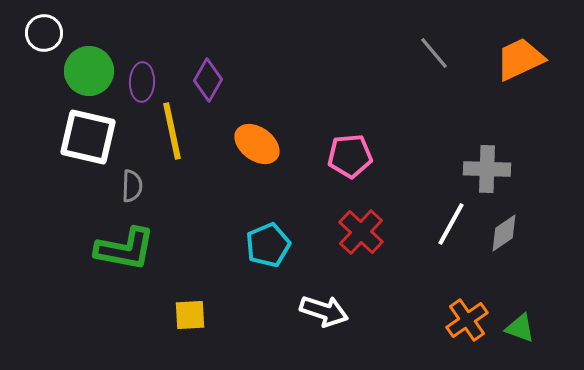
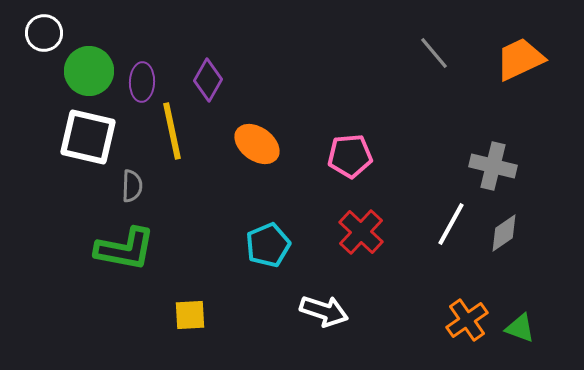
gray cross: moved 6 px right, 3 px up; rotated 12 degrees clockwise
